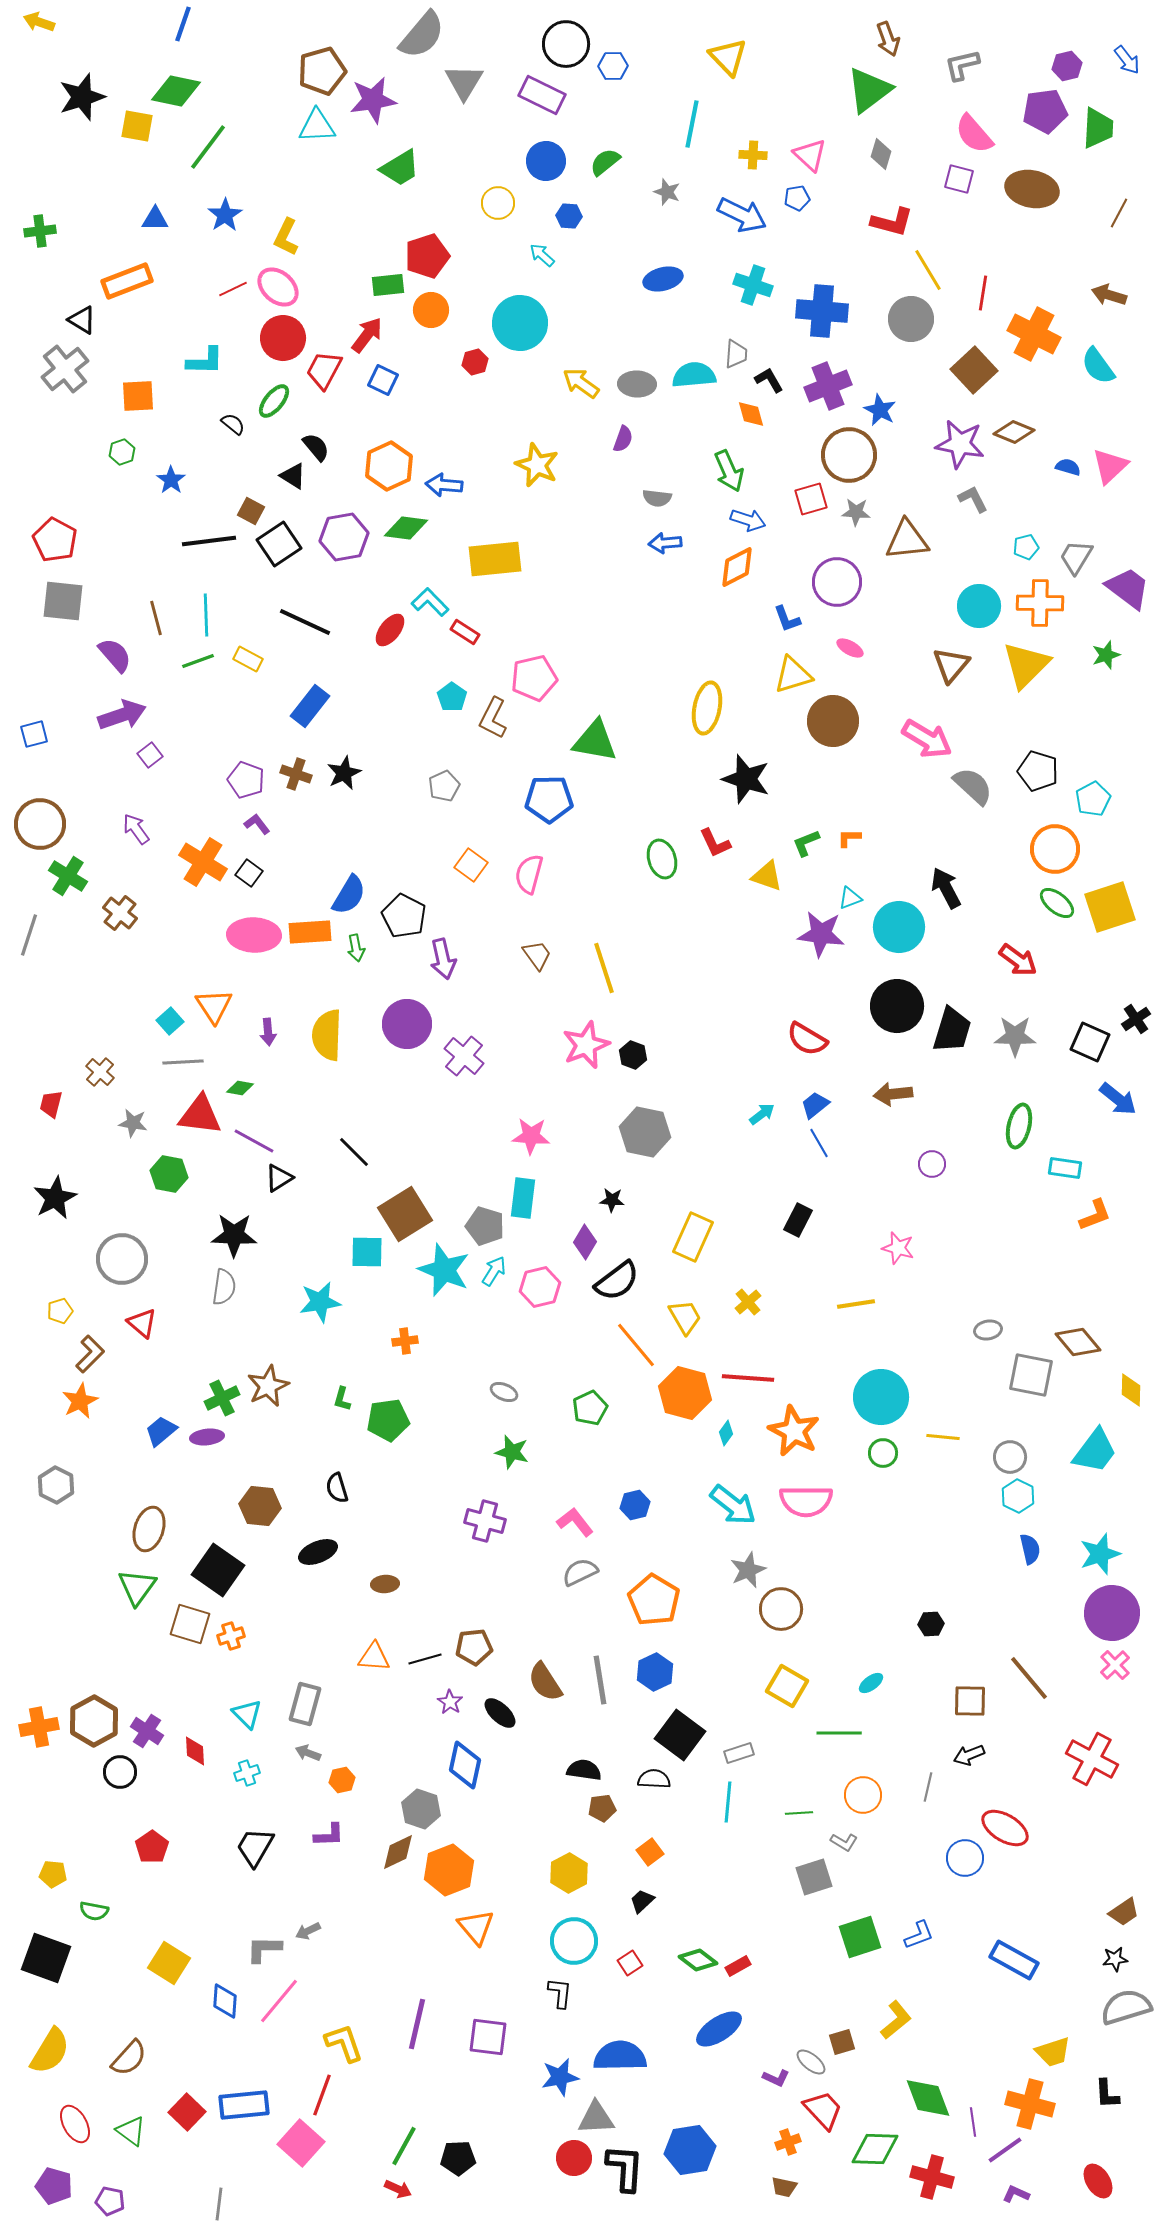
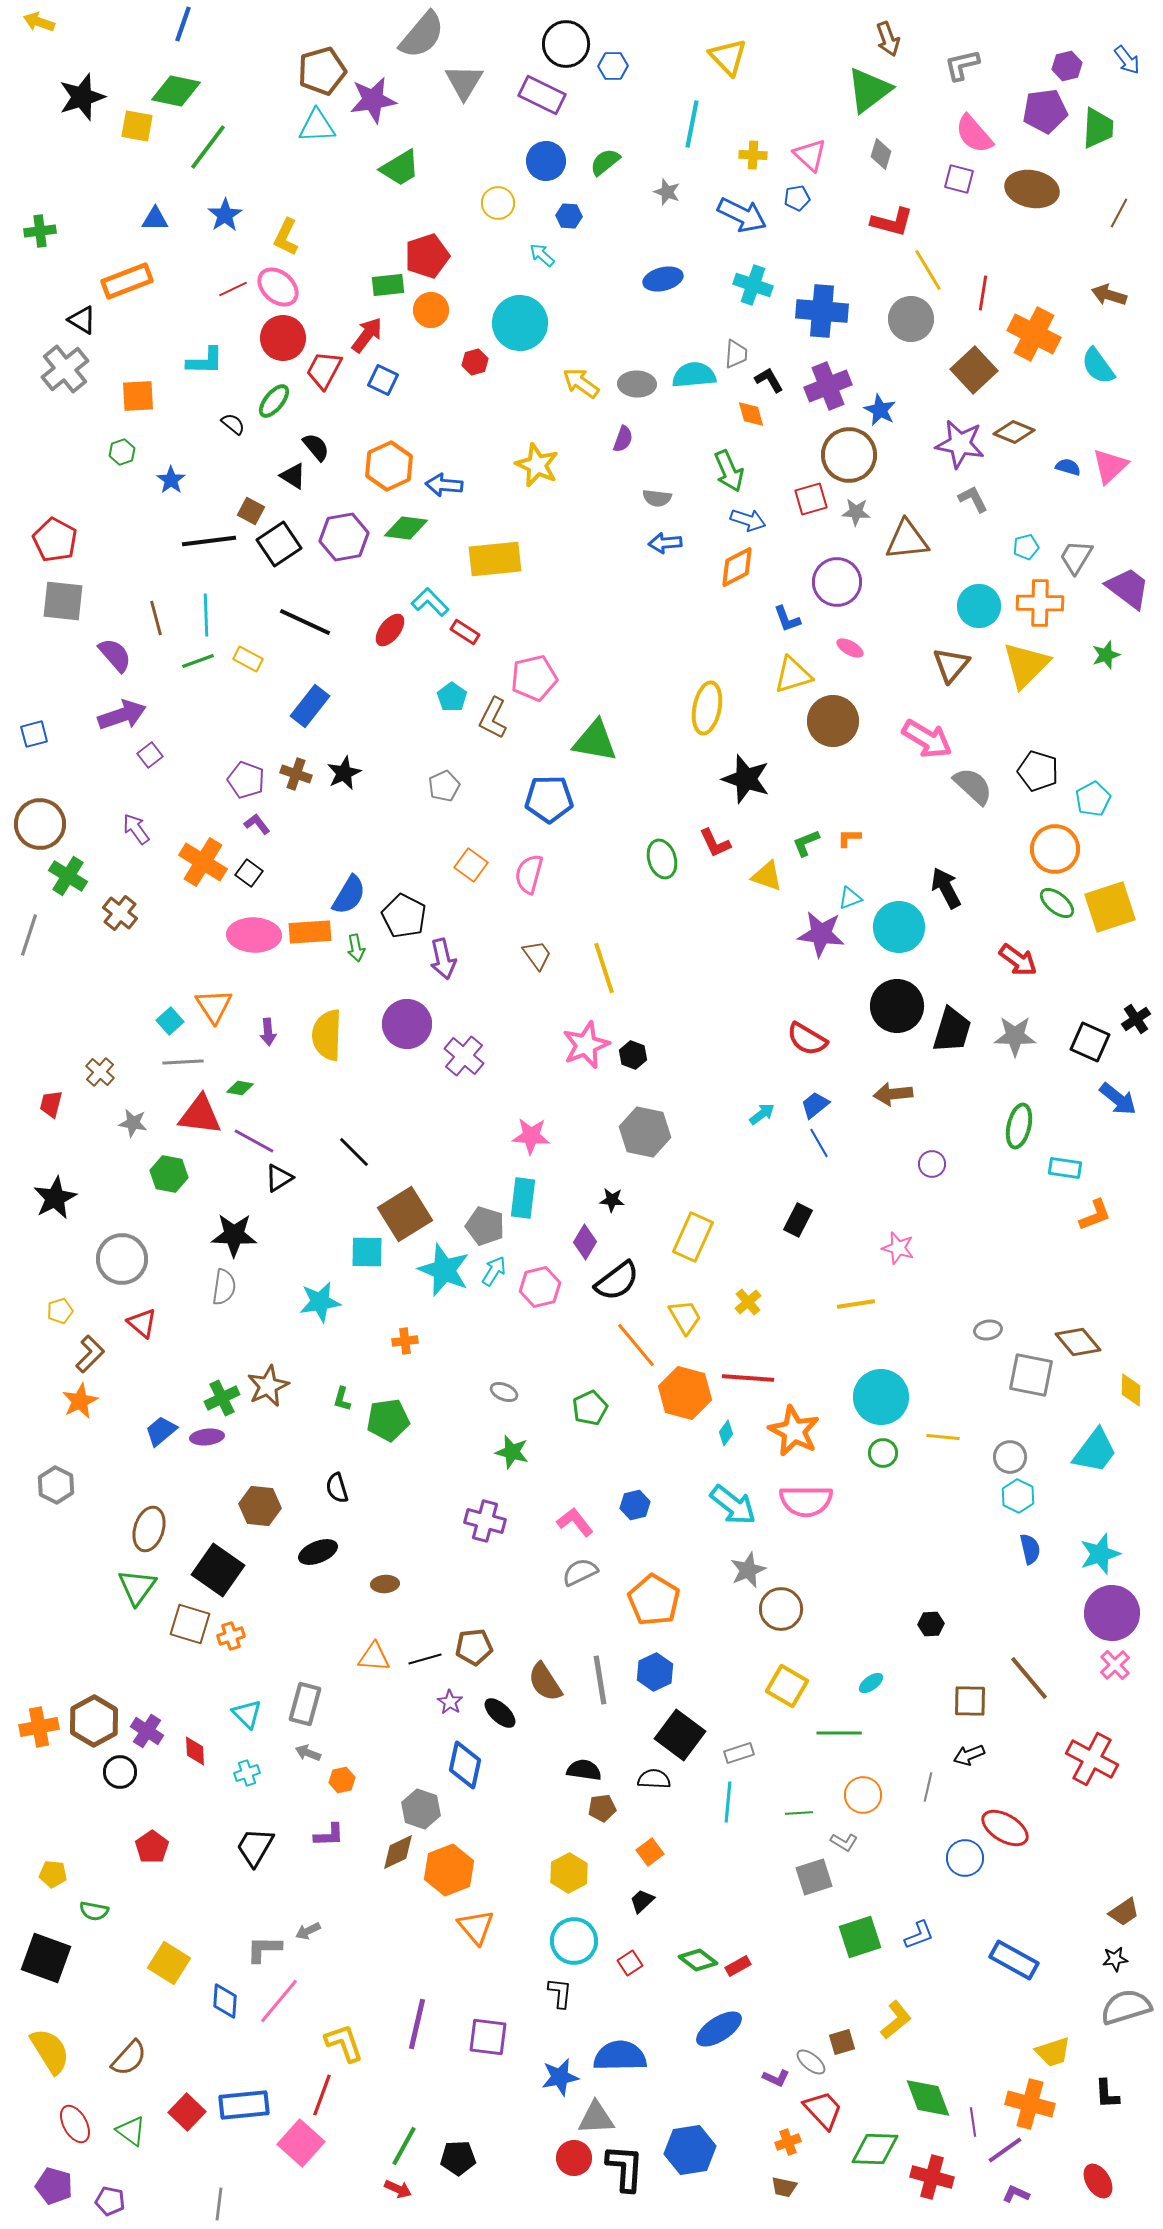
yellow semicircle at (50, 2051): rotated 63 degrees counterclockwise
